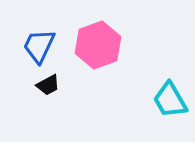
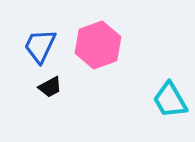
blue trapezoid: moved 1 px right
black trapezoid: moved 2 px right, 2 px down
